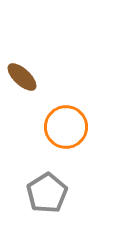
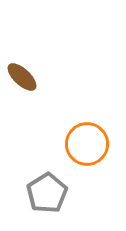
orange circle: moved 21 px right, 17 px down
